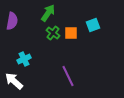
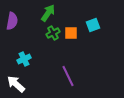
green cross: rotated 24 degrees clockwise
white arrow: moved 2 px right, 3 px down
